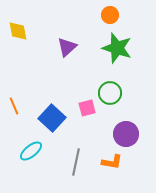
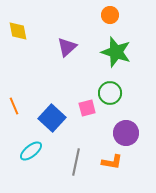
green star: moved 1 px left, 4 px down
purple circle: moved 1 px up
